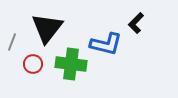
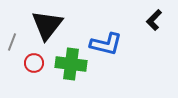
black L-shape: moved 18 px right, 3 px up
black triangle: moved 3 px up
red circle: moved 1 px right, 1 px up
